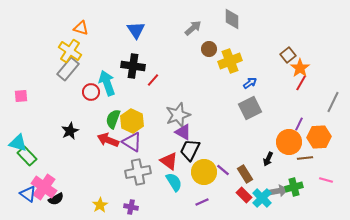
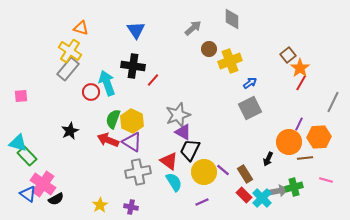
pink cross at (44, 187): moved 1 px left, 3 px up
